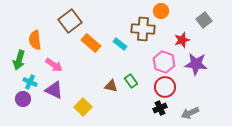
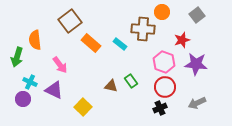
orange circle: moved 1 px right, 1 px down
gray square: moved 7 px left, 5 px up
green arrow: moved 2 px left, 3 px up
pink arrow: moved 6 px right; rotated 18 degrees clockwise
gray arrow: moved 7 px right, 10 px up
